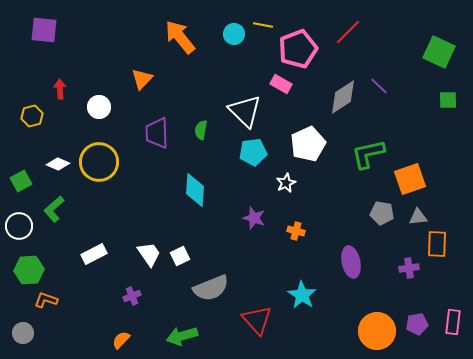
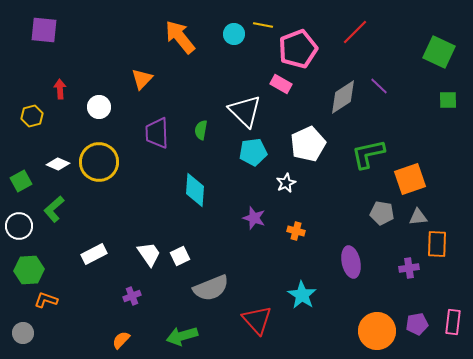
red line at (348, 32): moved 7 px right
